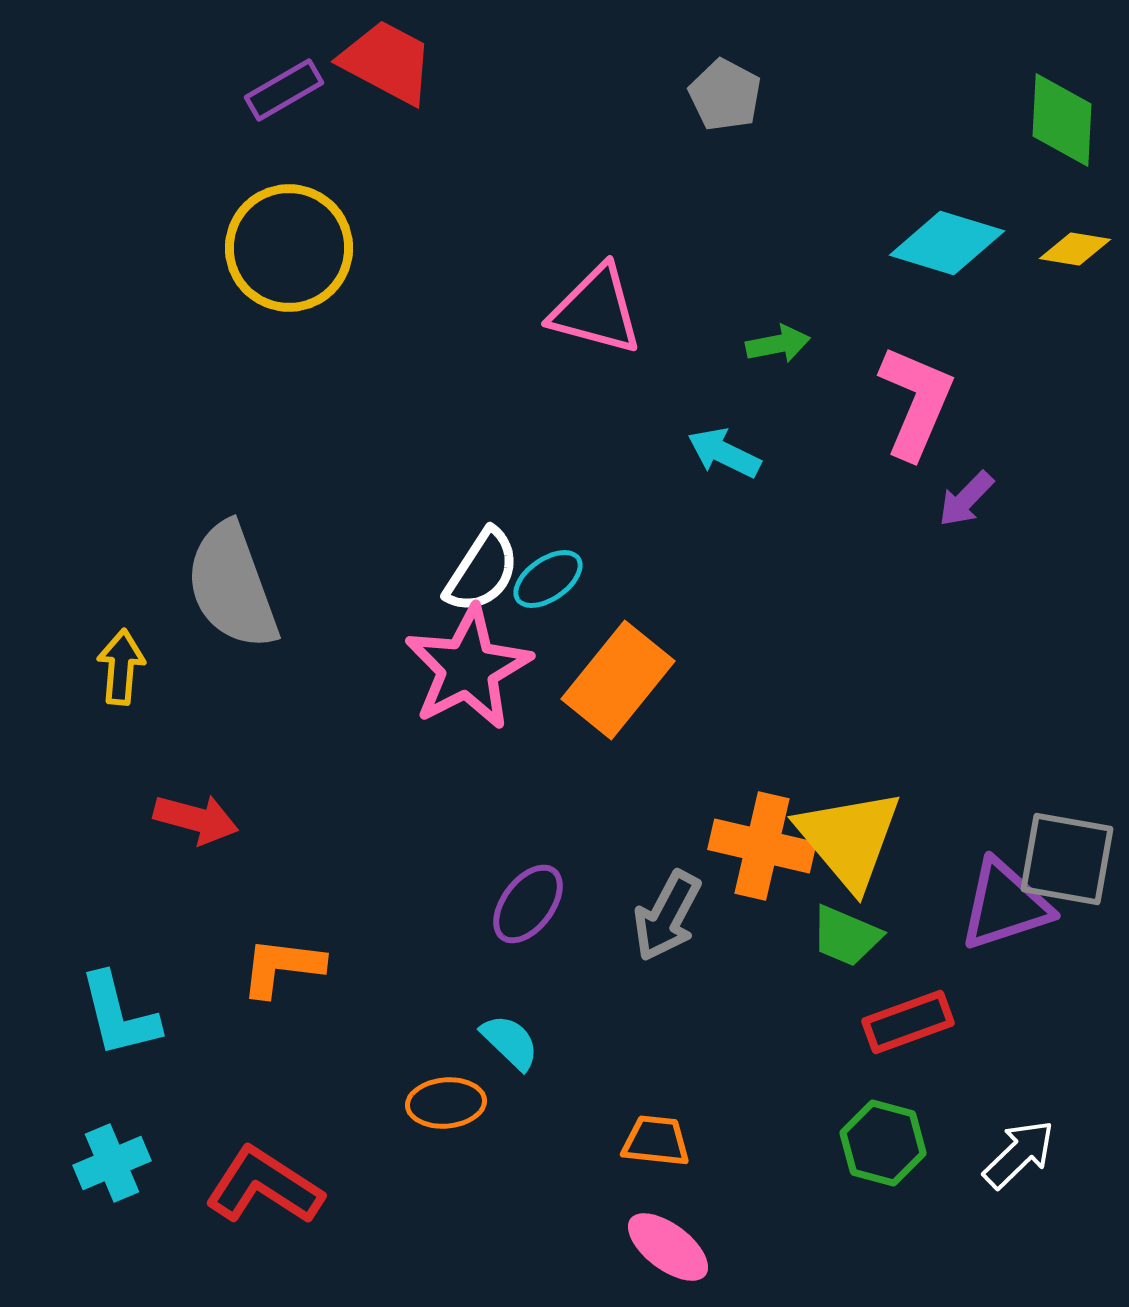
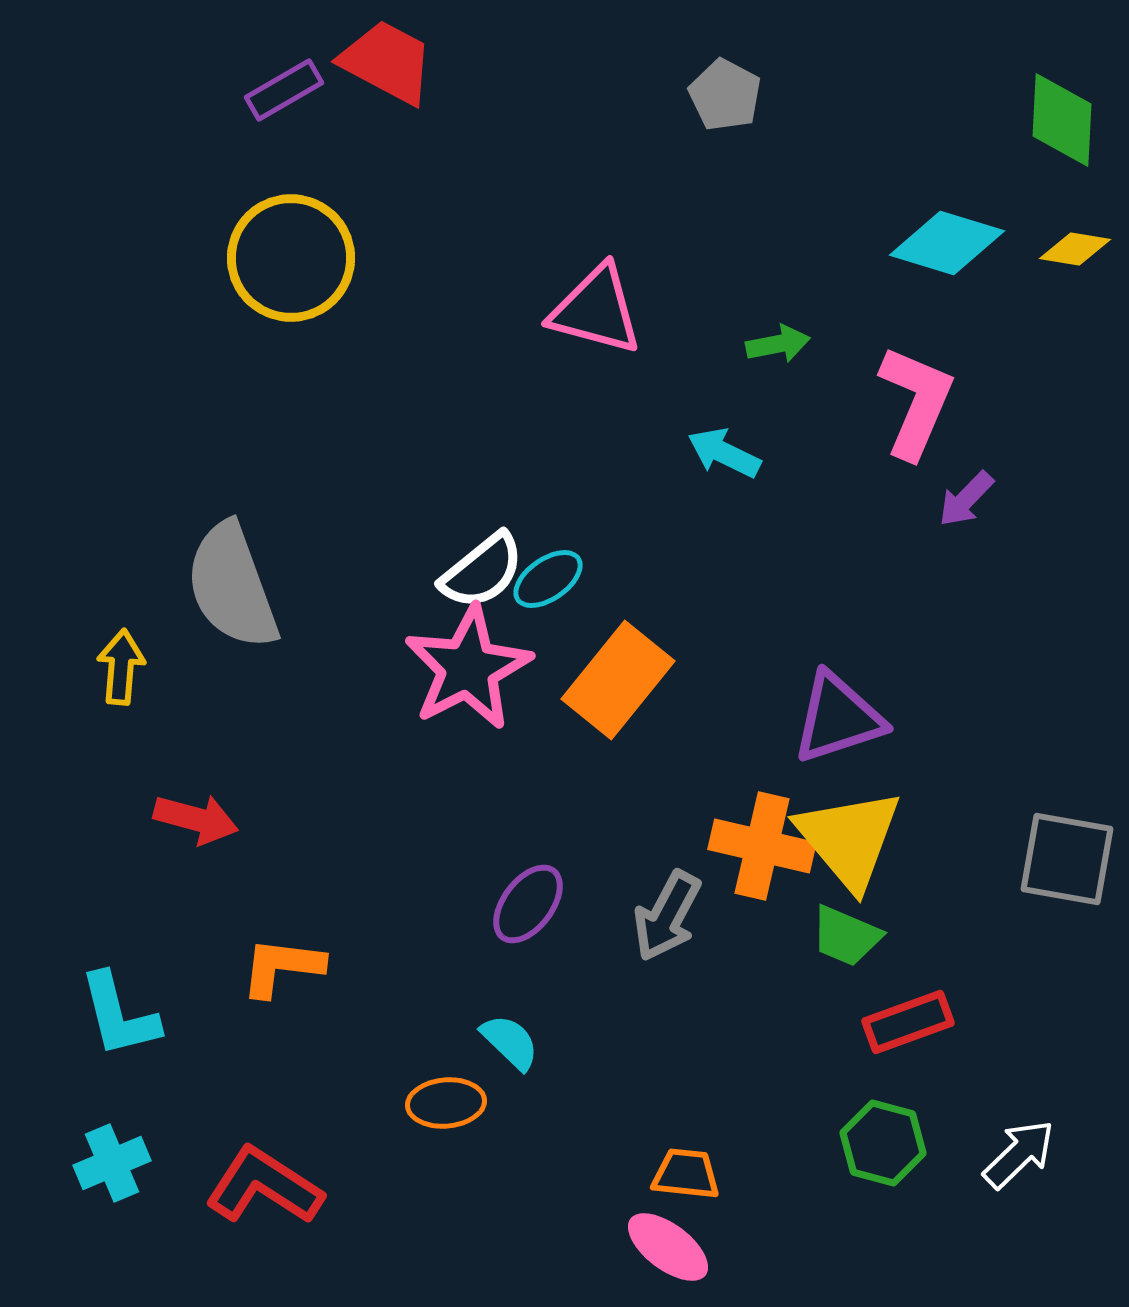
yellow circle: moved 2 px right, 10 px down
white semicircle: rotated 18 degrees clockwise
purple triangle: moved 167 px left, 187 px up
orange trapezoid: moved 30 px right, 33 px down
